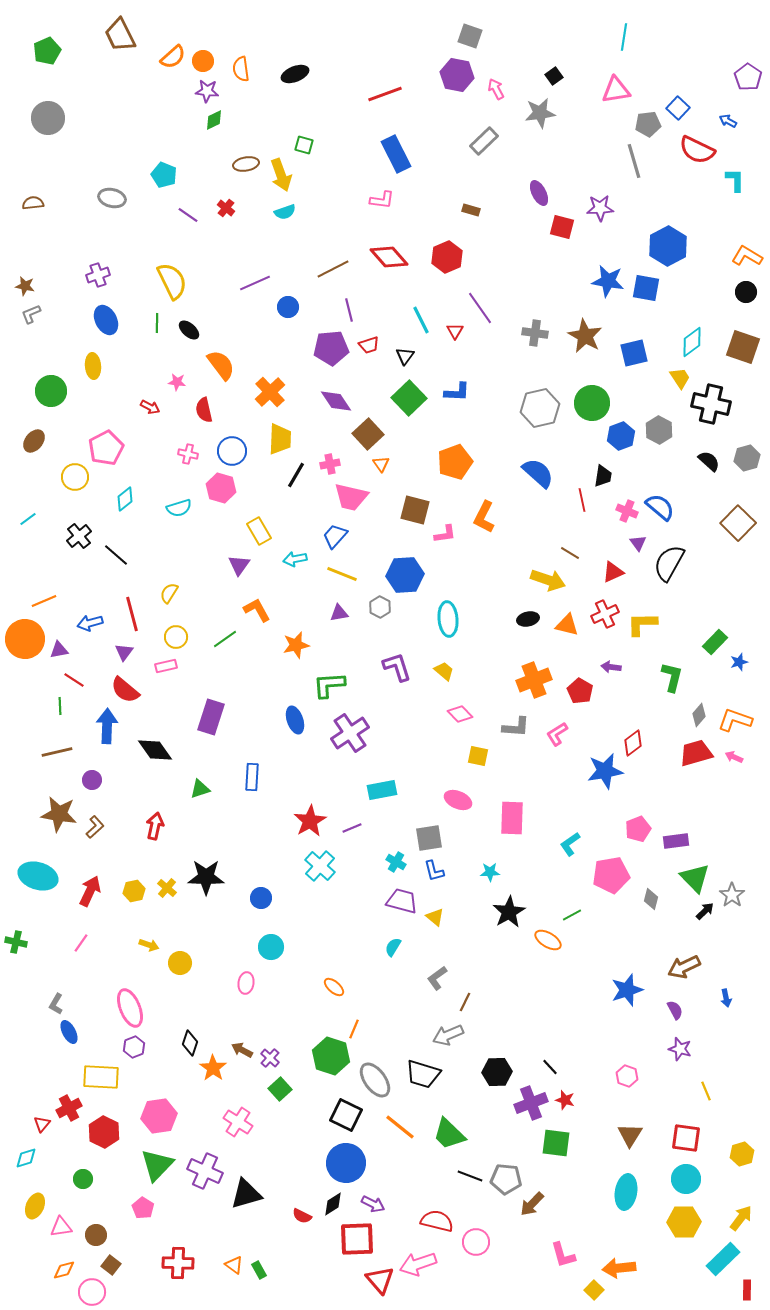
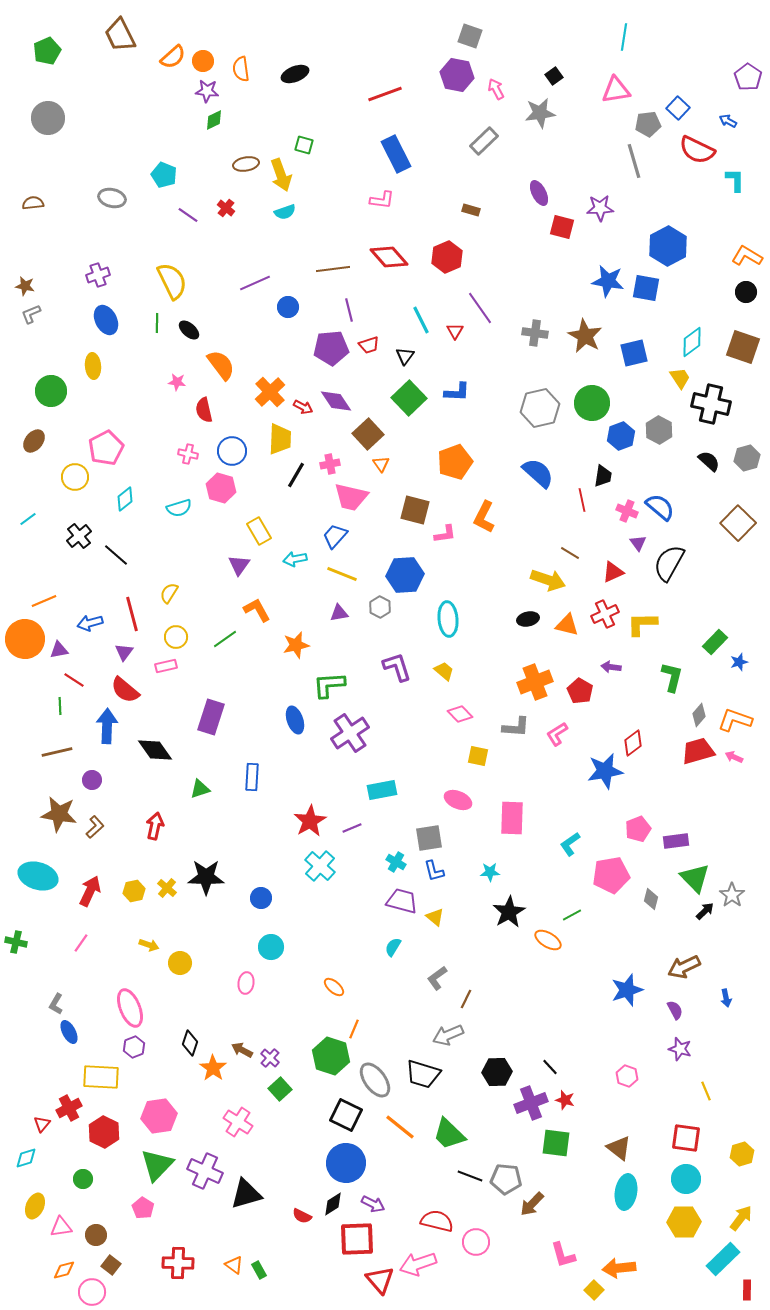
brown line at (333, 269): rotated 20 degrees clockwise
red arrow at (150, 407): moved 153 px right
orange cross at (534, 680): moved 1 px right, 2 px down
red trapezoid at (696, 753): moved 2 px right, 2 px up
brown line at (465, 1002): moved 1 px right, 3 px up
brown triangle at (630, 1135): moved 11 px left, 13 px down; rotated 24 degrees counterclockwise
